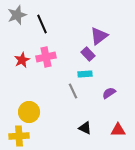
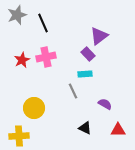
black line: moved 1 px right, 1 px up
purple semicircle: moved 4 px left, 11 px down; rotated 64 degrees clockwise
yellow circle: moved 5 px right, 4 px up
